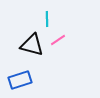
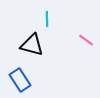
pink line: moved 28 px right; rotated 70 degrees clockwise
blue rectangle: rotated 75 degrees clockwise
